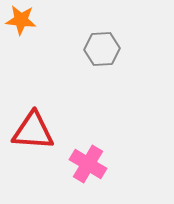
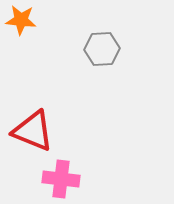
red triangle: rotated 18 degrees clockwise
pink cross: moved 27 px left, 15 px down; rotated 24 degrees counterclockwise
